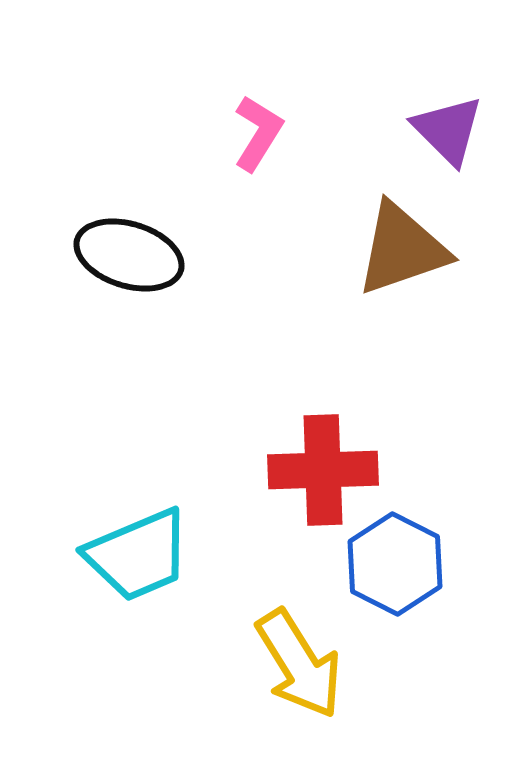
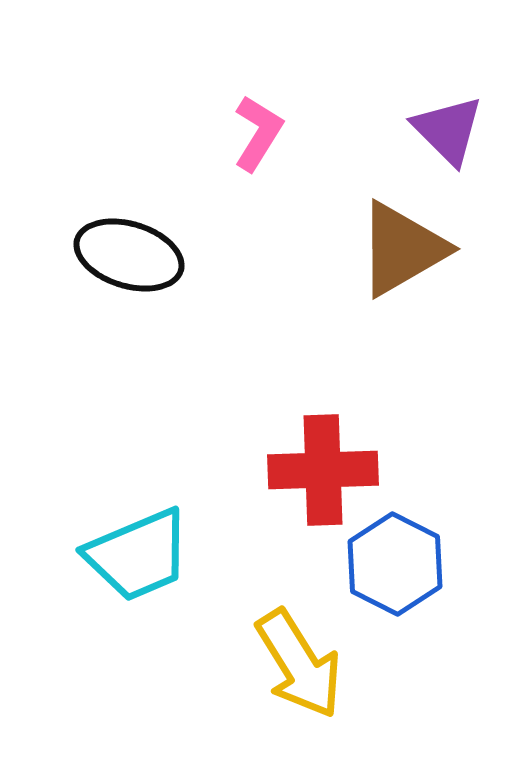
brown triangle: rotated 11 degrees counterclockwise
